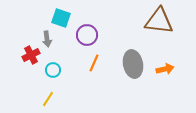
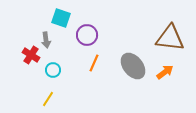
brown triangle: moved 11 px right, 17 px down
gray arrow: moved 1 px left, 1 px down
red cross: rotated 30 degrees counterclockwise
gray ellipse: moved 2 px down; rotated 28 degrees counterclockwise
orange arrow: moved 3 px down; rotated 24 degrees counterclockwise
